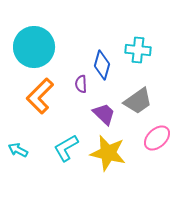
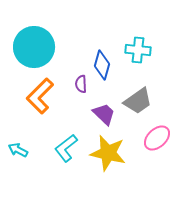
cyan L-shape: rotated 8 degrees counterclockwise
